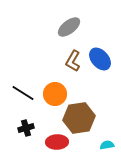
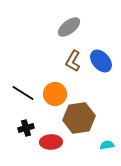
blue ellipse: moved 1 px right, 2 px down
red ellipse: moved 6 px left
